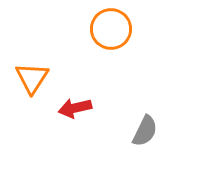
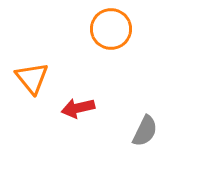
orange triangle: rotated 12 degrees counterclockwise
red arrow: moved 3 px right
